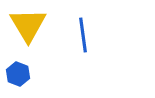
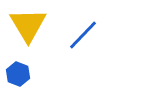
blue line: rotated 52 degrees clockwise
